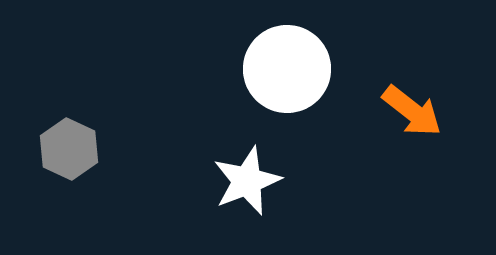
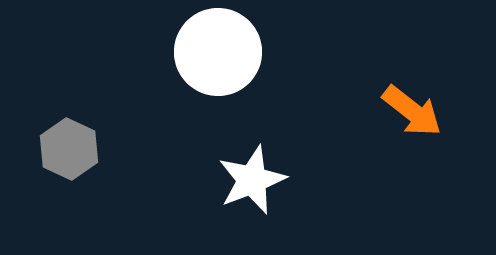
white circle: moved 69 px left, 17 px up
white star: moved 5 px right, 1 px up
